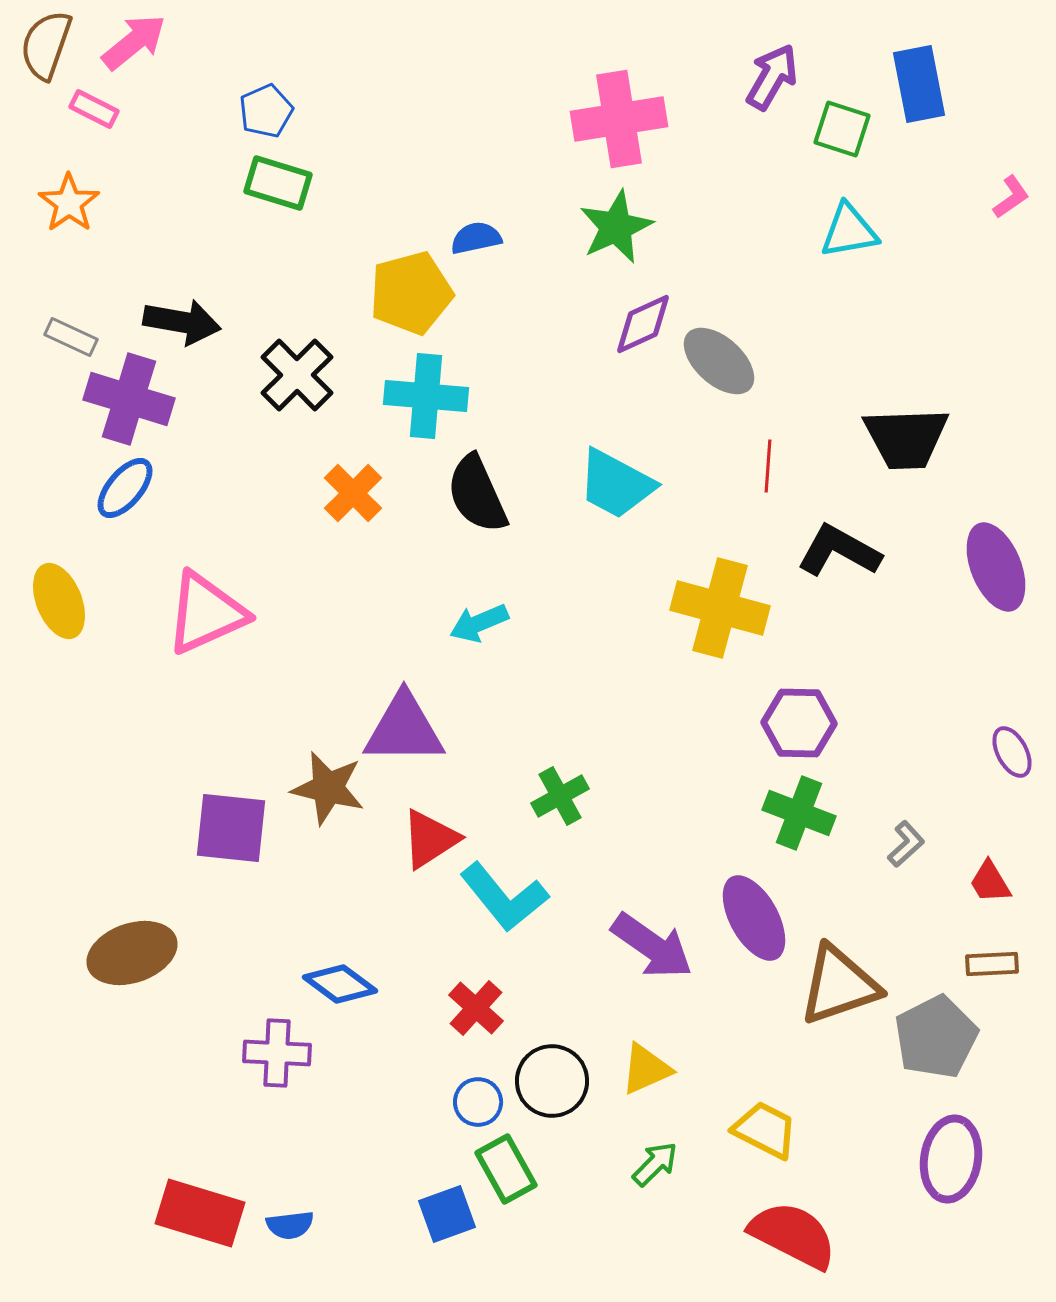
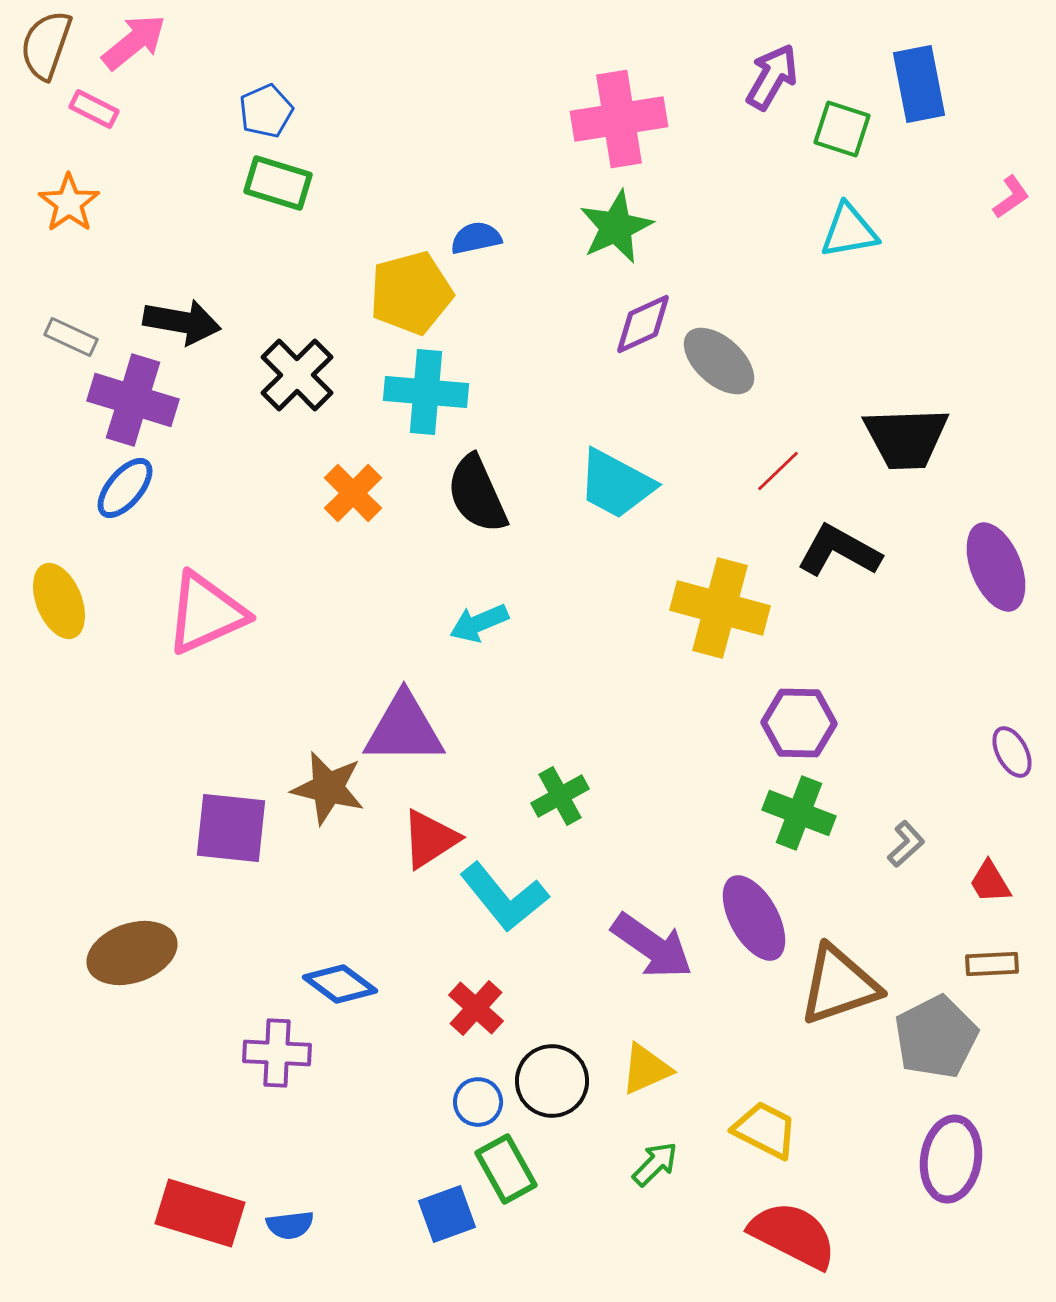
cyan cross at (426, 396): moved 4 px up
purple cross at (129, 399): moved 4 px right, 1 px down
red line at (768, 466): moved 10 px right, 5 px down; rotated 42 degrees clockwise
